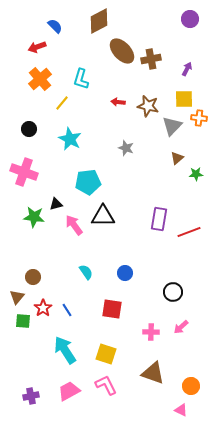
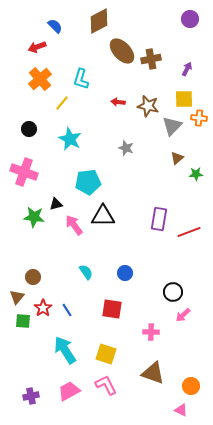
pink arrow at (181, 327): moved 2 px right, 12 px up
